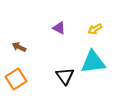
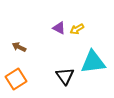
yellow arrow: moved 18 px left
